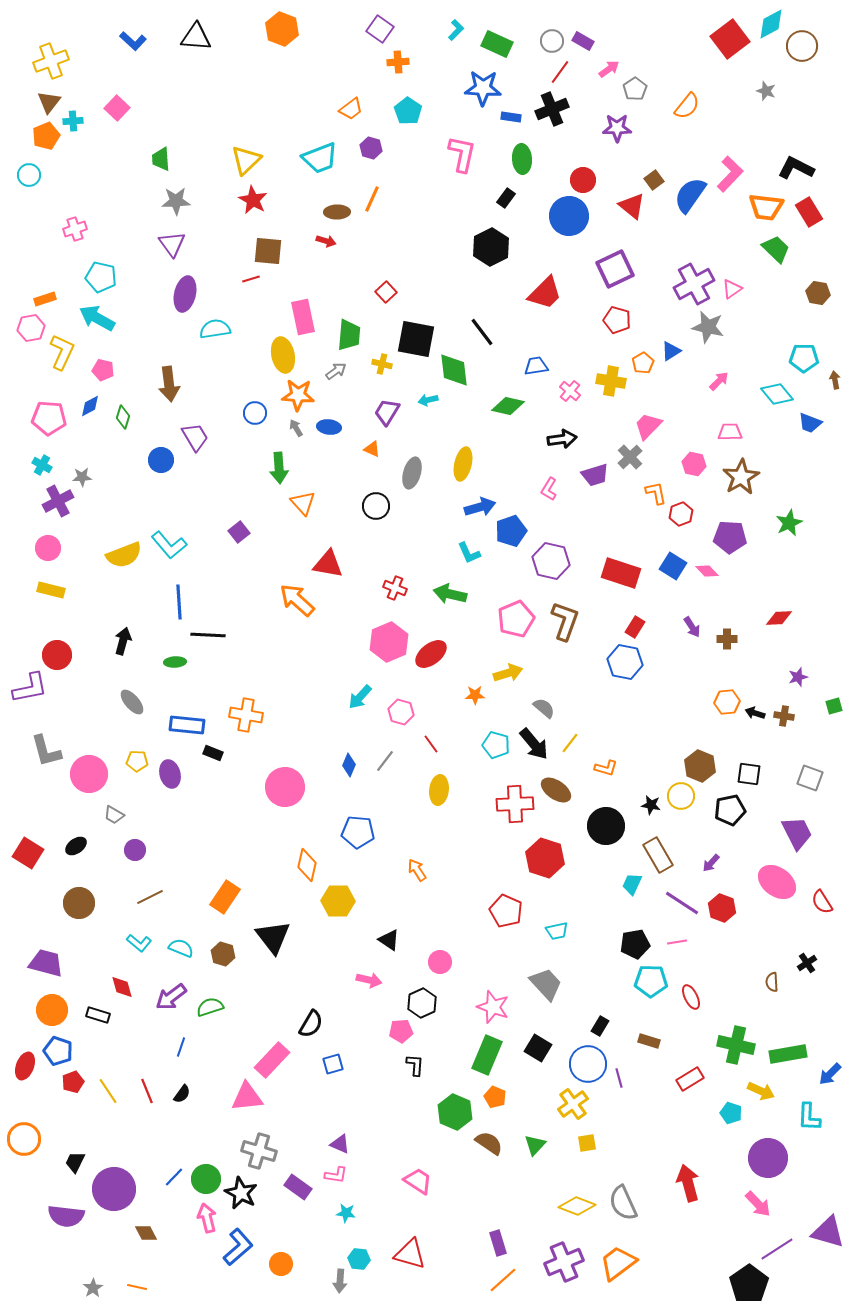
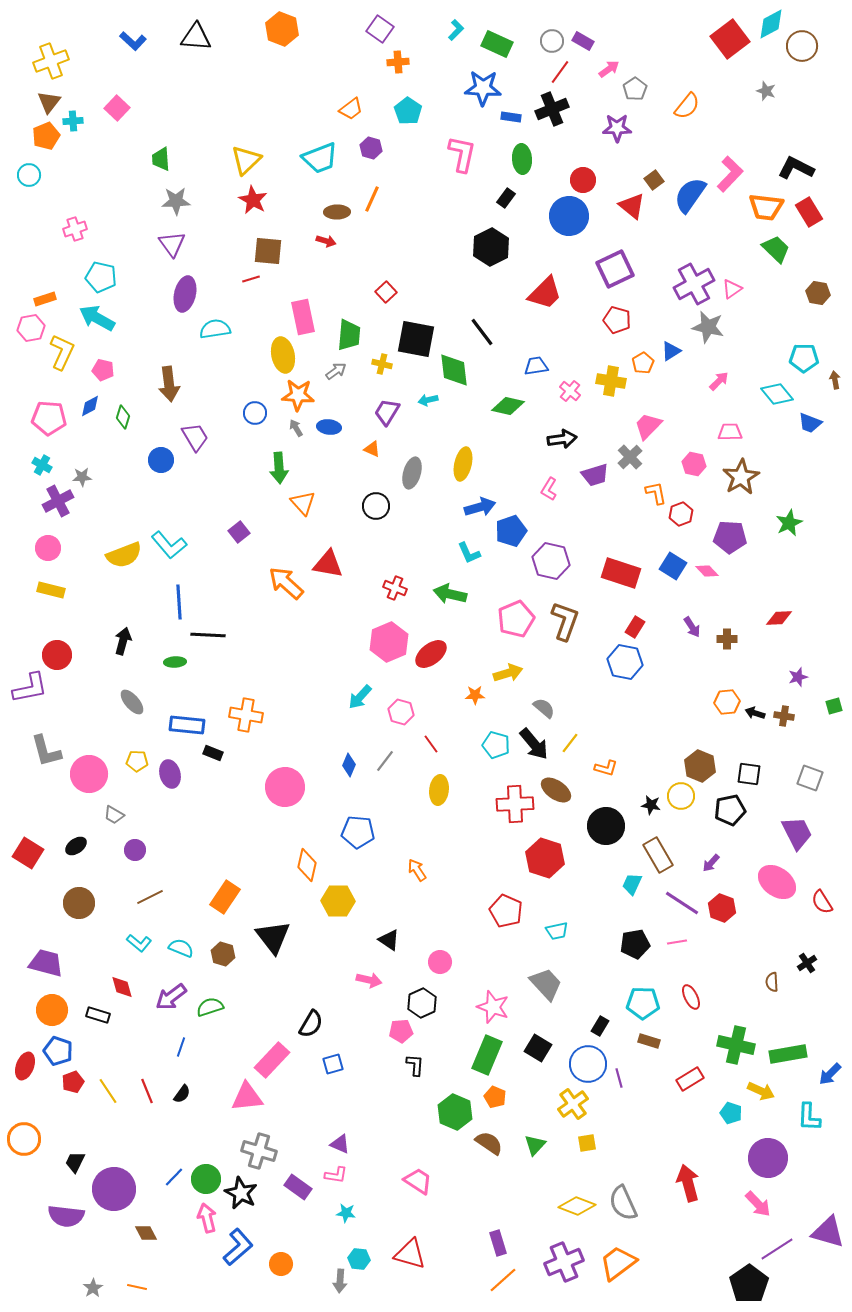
orange arrow at (297, 600): moved 11 px left, 17 px up
cyan pentagon at (651, 981): moved 8 px left, 22 px down
